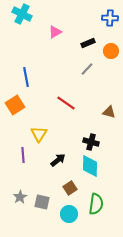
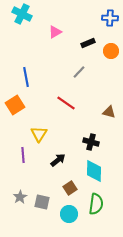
gray line: moved 8 px left, 3 px down
cyan diamond: moved 4 px right, 5 px down
